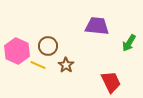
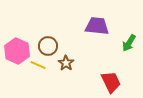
brown star: moved 2 px up
